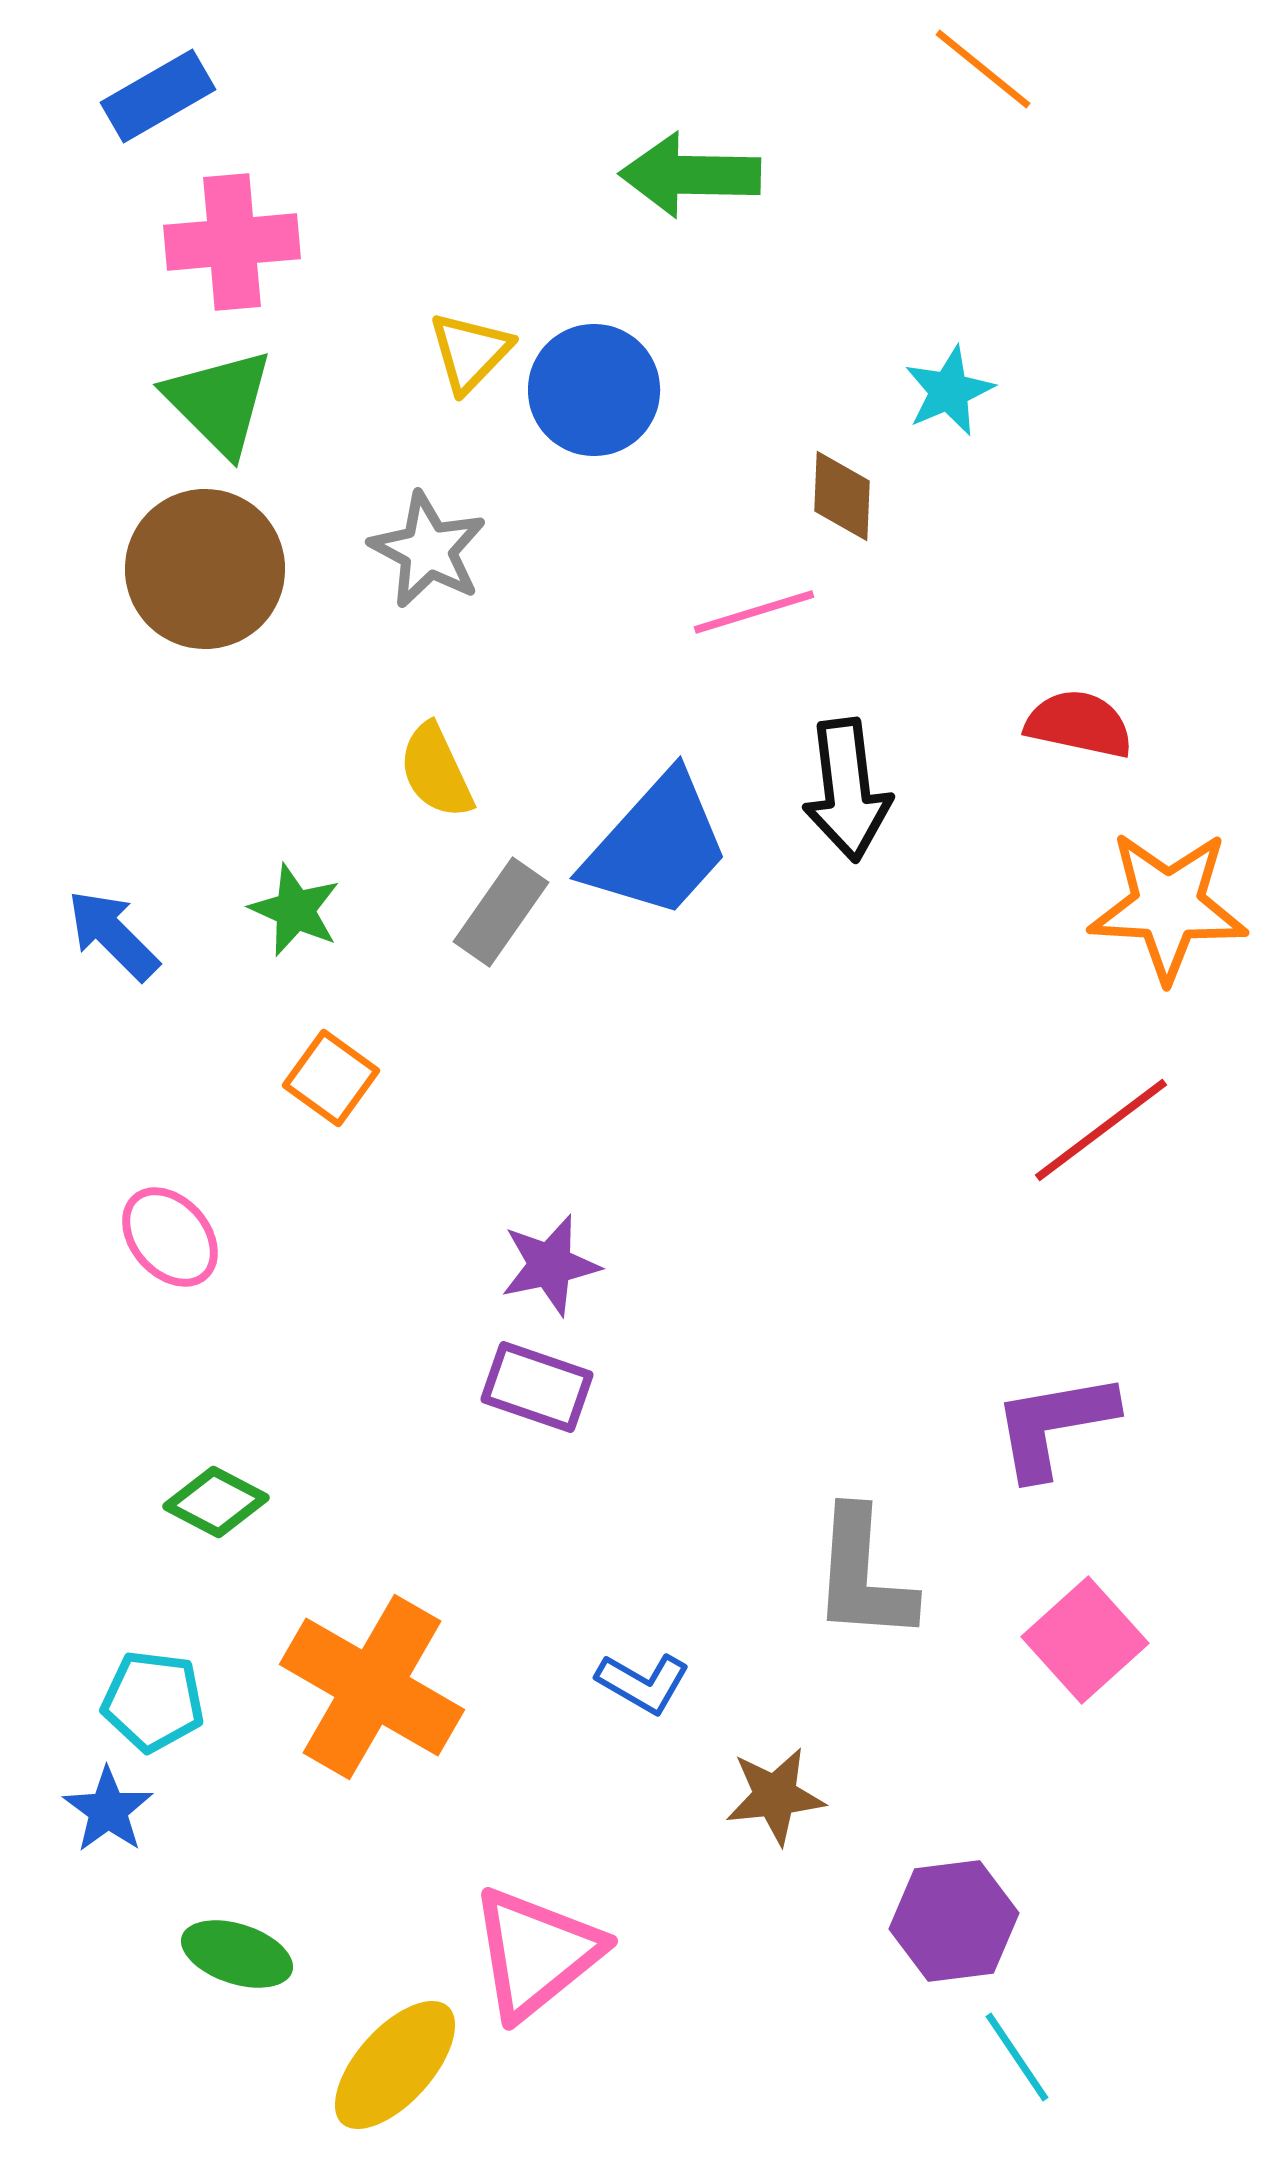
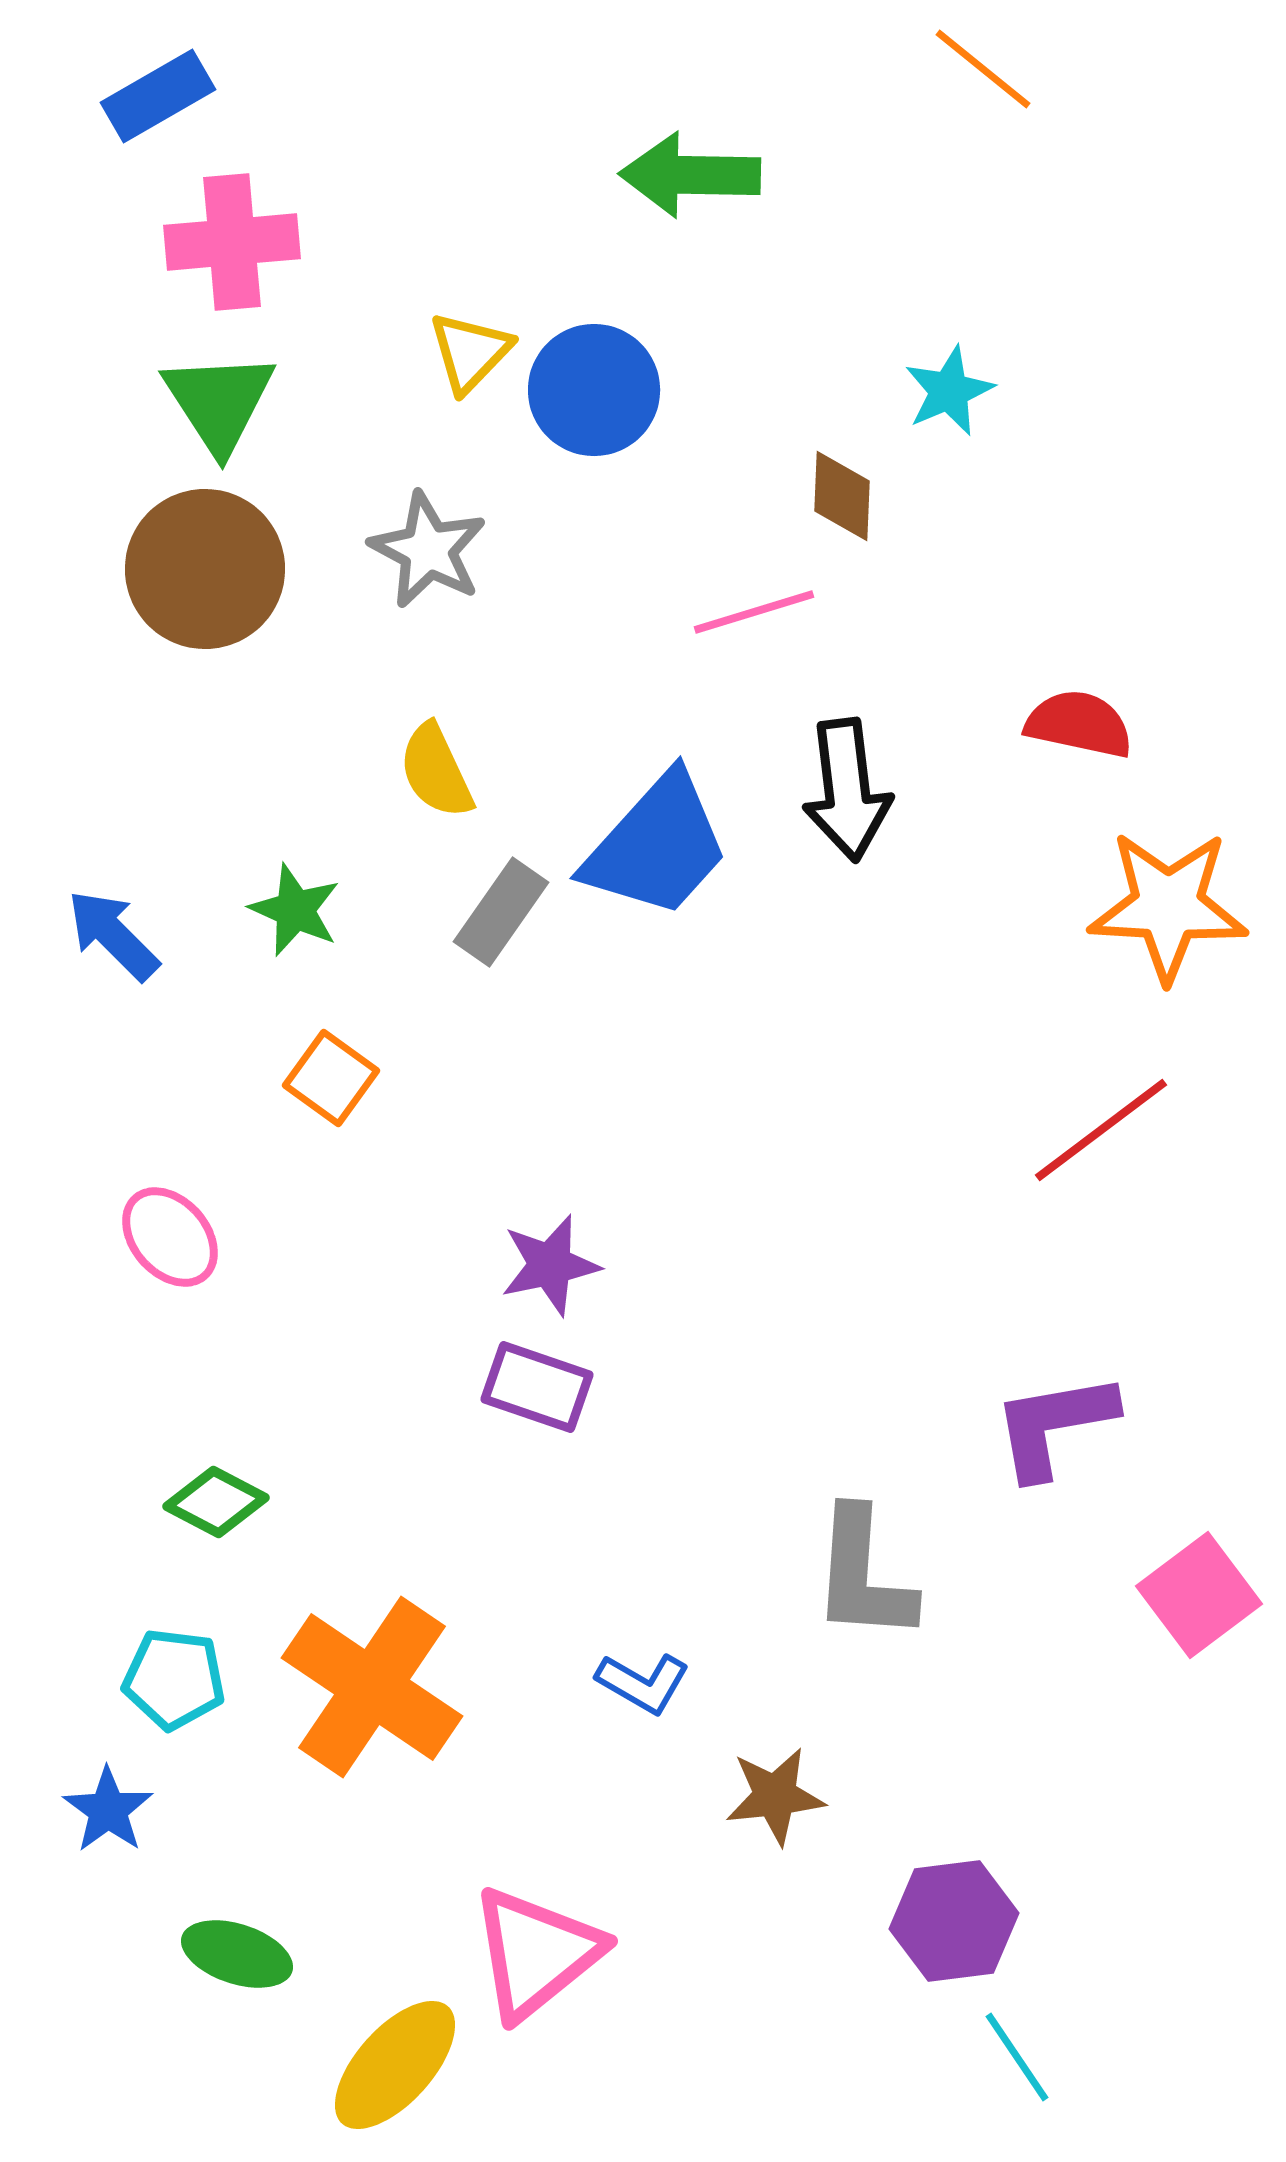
green triangle: rotated 12 degrees clockwise
pink square: moved 114 px right, 45 px up; rotated 5 degrees clockwise
orange cross: rotated 4 degrees clockwise
cyan pentagon: moved 21 px right, 22 px up
